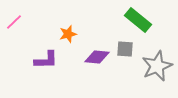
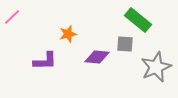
pink line: moved 2 px left, 5 px up
gray square: moved 5 px up
purple L-shape: moved 1 px left, 1 px down
gray star: moved 1 px left, 1 px down
